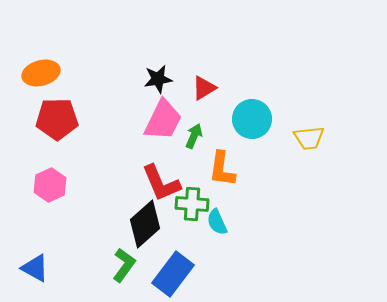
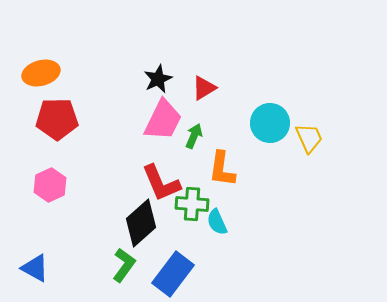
black star: rotated 16 degrees counterclockwise
cyan circle: moved 18 px right, 4 px down
yellow trapezoid: rotated 108 degrees counterclockwise
black diamond: moved 4 px left, 1 px up
